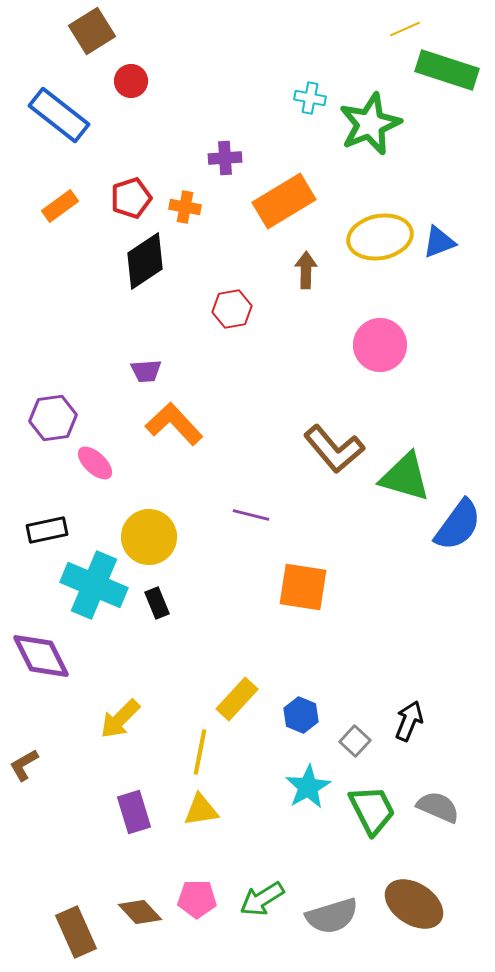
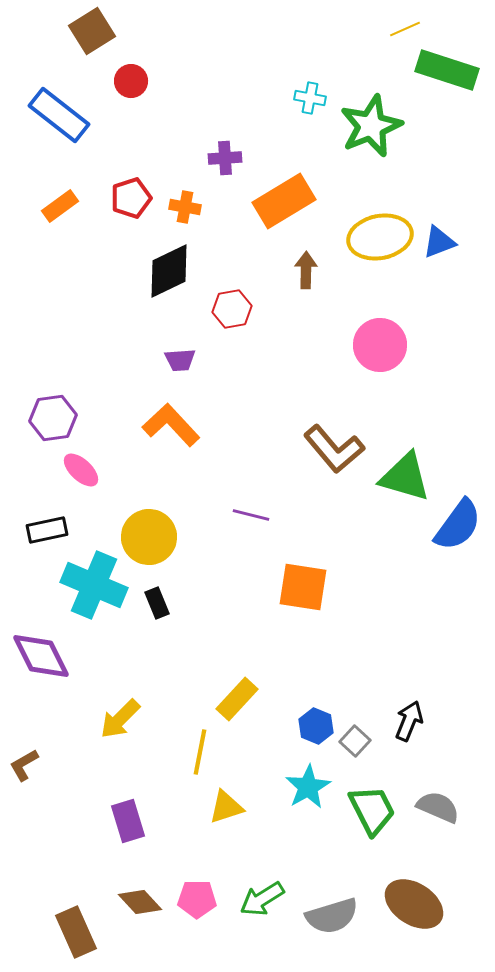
green star at (370, 124): moved 1 px right, 2 px down
black diamond at (145, 261): moved 24 px right, 10 px down; rotated 8 degrees clockwise
purple trapezoid at (146, 371): moved 34 px right, 11 px up
orange L-shape at (174, 424): moved 3 px left, 1 px down
pink ellipse at (95, 463): moved 14 px left, 7 px down
blue hexagon at (301, 715): moved 15 px right, 11 px down
yellow triangle at (201, 810): moved 25 px right, 3 px up; rotated 9 degrees counterclockwise
purple rectangle at (134, 812): moved 6 px left, 9 px down
brown diamond at (140, 912): moved 10 px up
